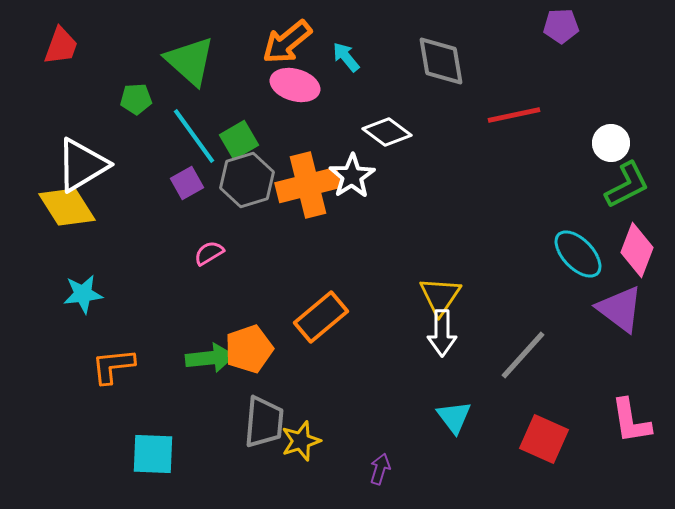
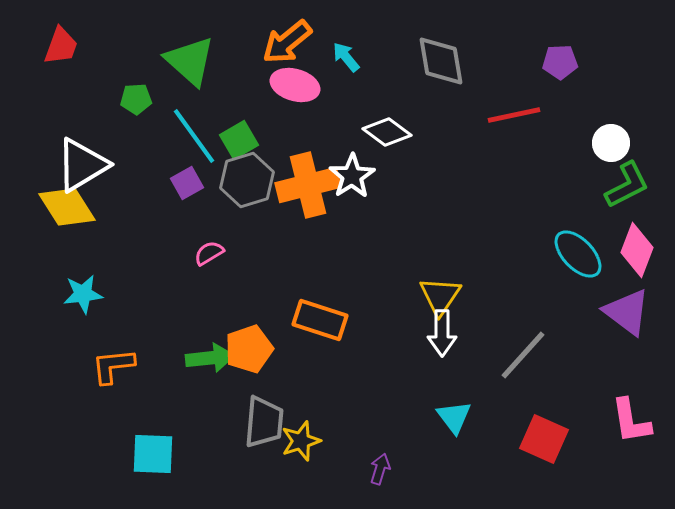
purple pentagon: moved 1 px left, 36 px down
purple triangle: moved 7 px right, 3 px down
orange rectangle: moved 1 px left, 3 px down; rotated 58 degrees clockwise
